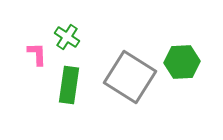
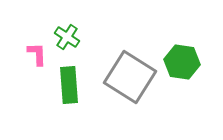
green hexagon: rotated 12 degrees clockwise
green rectangle: rotated 12 degrees counterclockwise
